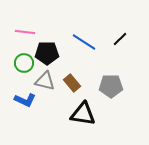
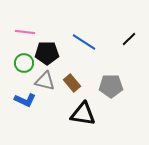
black line: moved 9 px right
